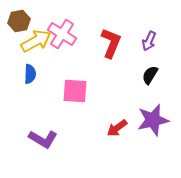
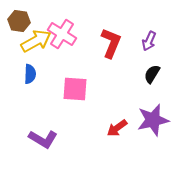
brown hexagon: rotated 20 degrees clockwise
black semicircle: moved 2 px right, 1 px up
pink square: moved 2 px up
